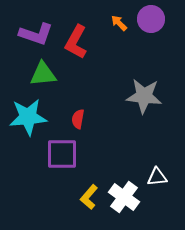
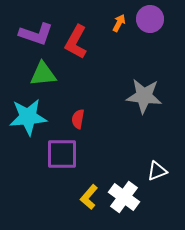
purple circle: moved 1 px left
orange arrow: rotated 72 degrees clockwise
white triangle: moved 6 px up; rotated 15 degrees counterclockwise
